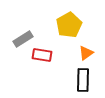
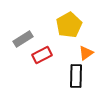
red rectangle: rotated 36 degrees counterclockwise
black rectangle: moved 7 px left, 4 px up
